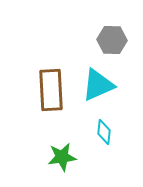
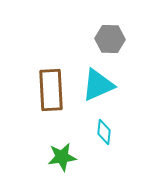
gray hexagon: moved 2 px left, 1 px up
